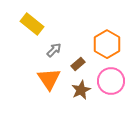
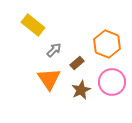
yellow rectangle: moved 1 px right, 1 px down
orange hexagon: rotated 8 degrees counterclockwise
brown rectangle: moved 1 px left, 1 px up
pink circle: moved 1 px right, 1 px down
